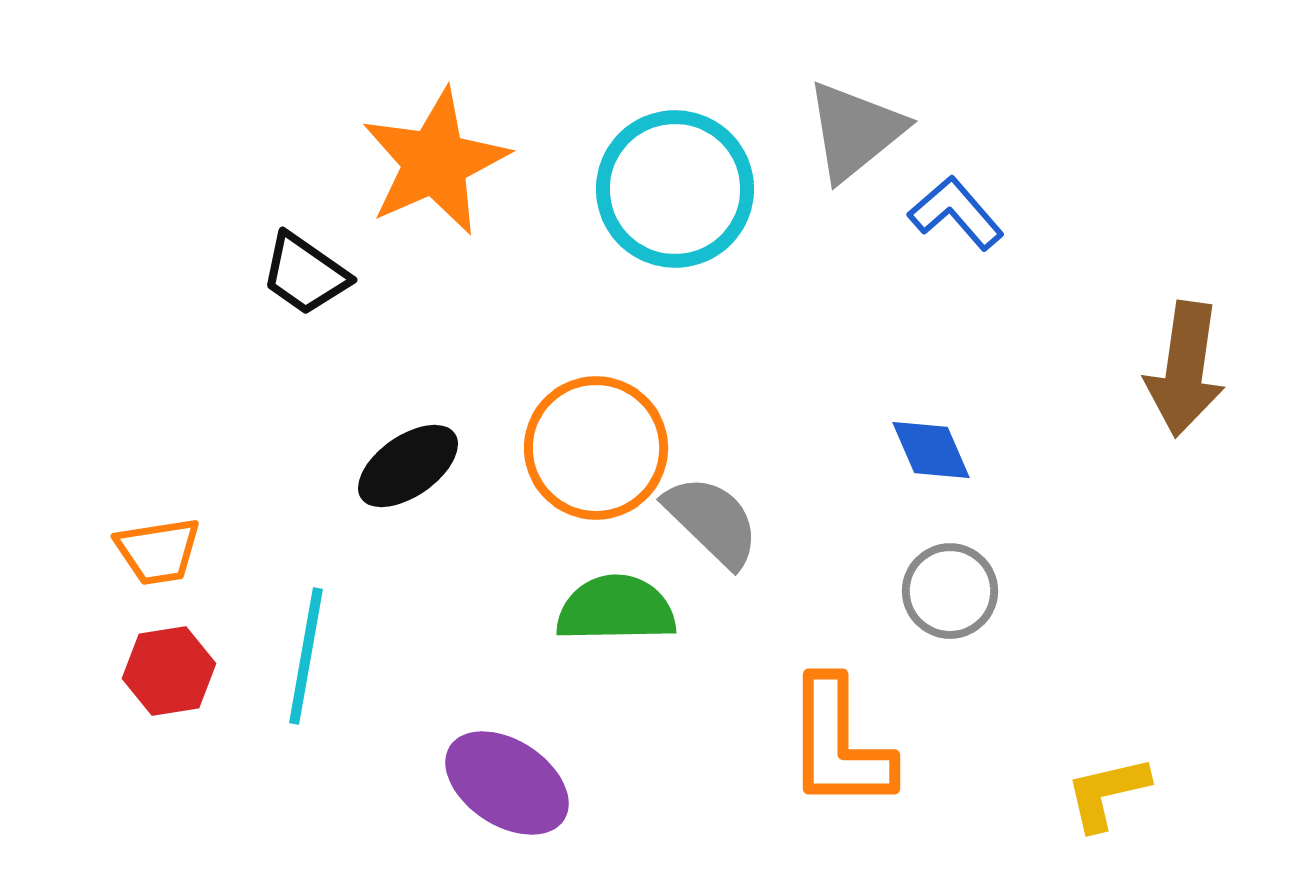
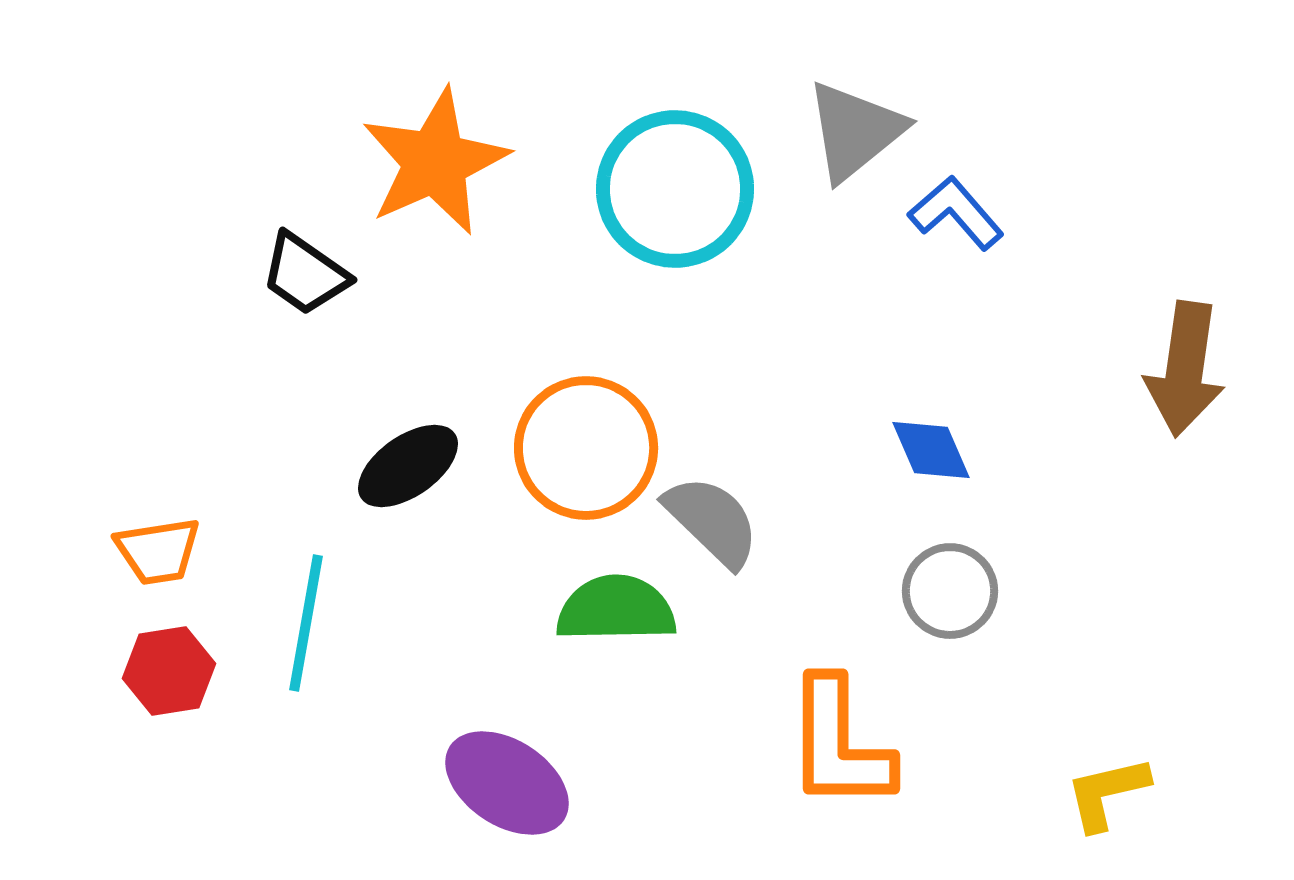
orange circle: moved 10 px left
cyan line: moved 33 px up
